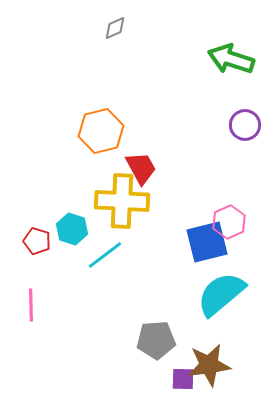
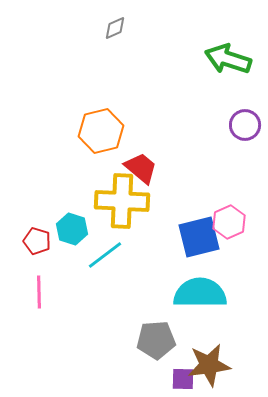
green arrow: moved 3 px left
red trapezoid: rotated 21 degrees counterclockwise
blue square: moved 8 px left, 5 px up
cyan semicircle: moved 21 px left, 1 px up; rotated 40 degrees clockwise
pink line: moved 8 px right, 13 px up
